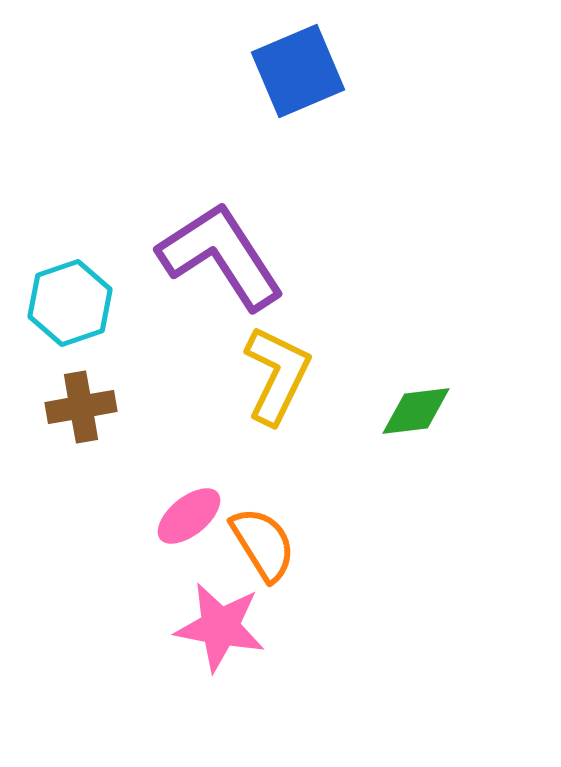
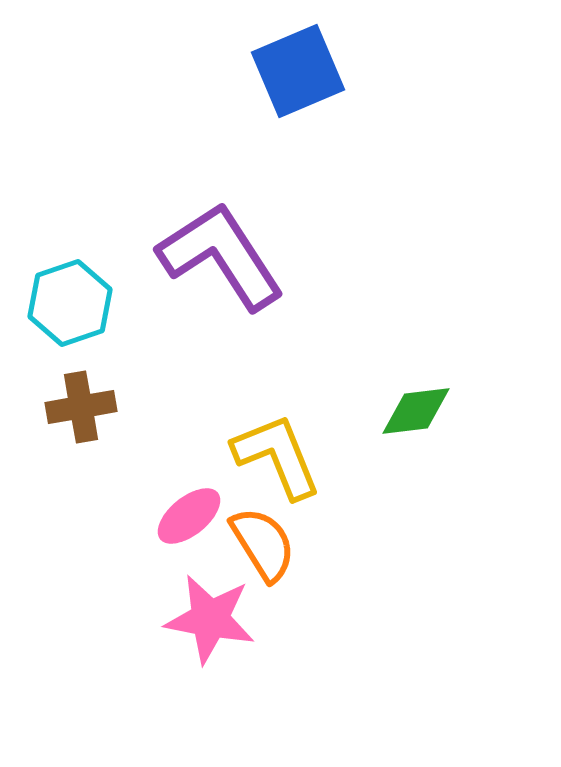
yellow L-shape: moved 81 px down; rotated 48 degrees counterclockwise
pink star: moved 10 px left, 8 px up
